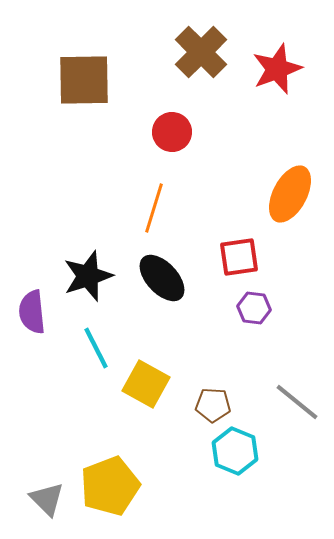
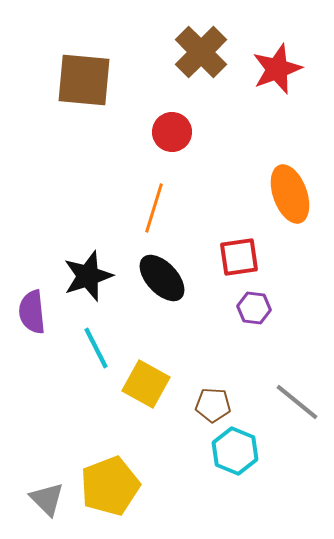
brown square: rotated 6 degrees clockwise
orange ellipse: rotated 48 degrees counterclockwise
